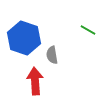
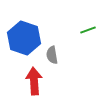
green line: rotated 49 degrees counterclockwise
red arrow: moved 1 px left
